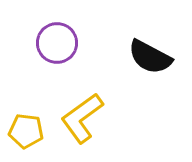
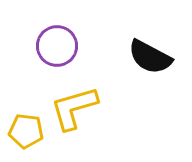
purple circle: moved 3 px down
yellow L-shape: moved 8 px left, 10 px up; rotated 20 degrees clockwise
